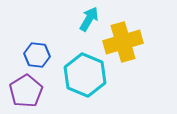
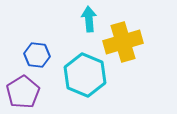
cyan arrow: rotated 35 degrees counterclockwise
purple pentagon: moved 3 px left, 1 px down
